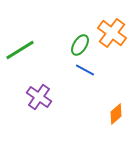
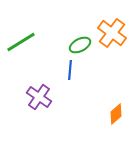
green ellipse: rotated 30 degrees clockwise
green line: moved 1 px right, 8 px up
blue line: moved 15 px left; rotated 66 degrees clockwise
